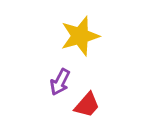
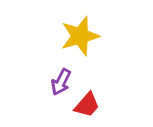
purple arrow: moved 1 px right
